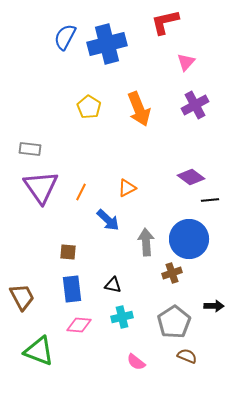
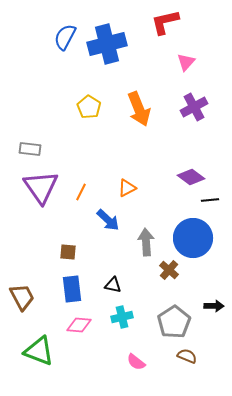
purple cross: moved 1 px left, 2 px down
blue circle: moved 4 px right, 1 px up
brown cross: moved 3 px left, 3 px up; rotated 30 degrees counterclockwise
